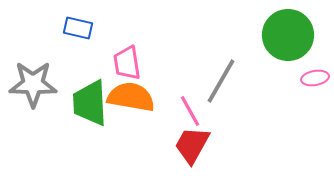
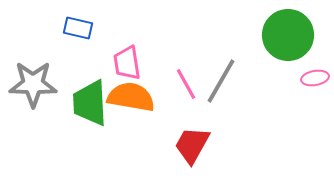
pink line: moved 4 px left, 27 px up
